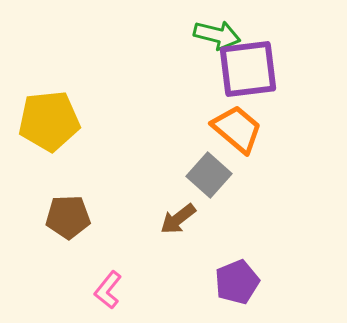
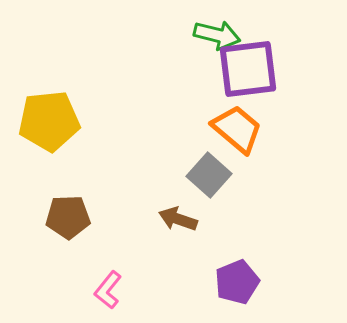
brown arrow: rotated 57 degrees clockwise
